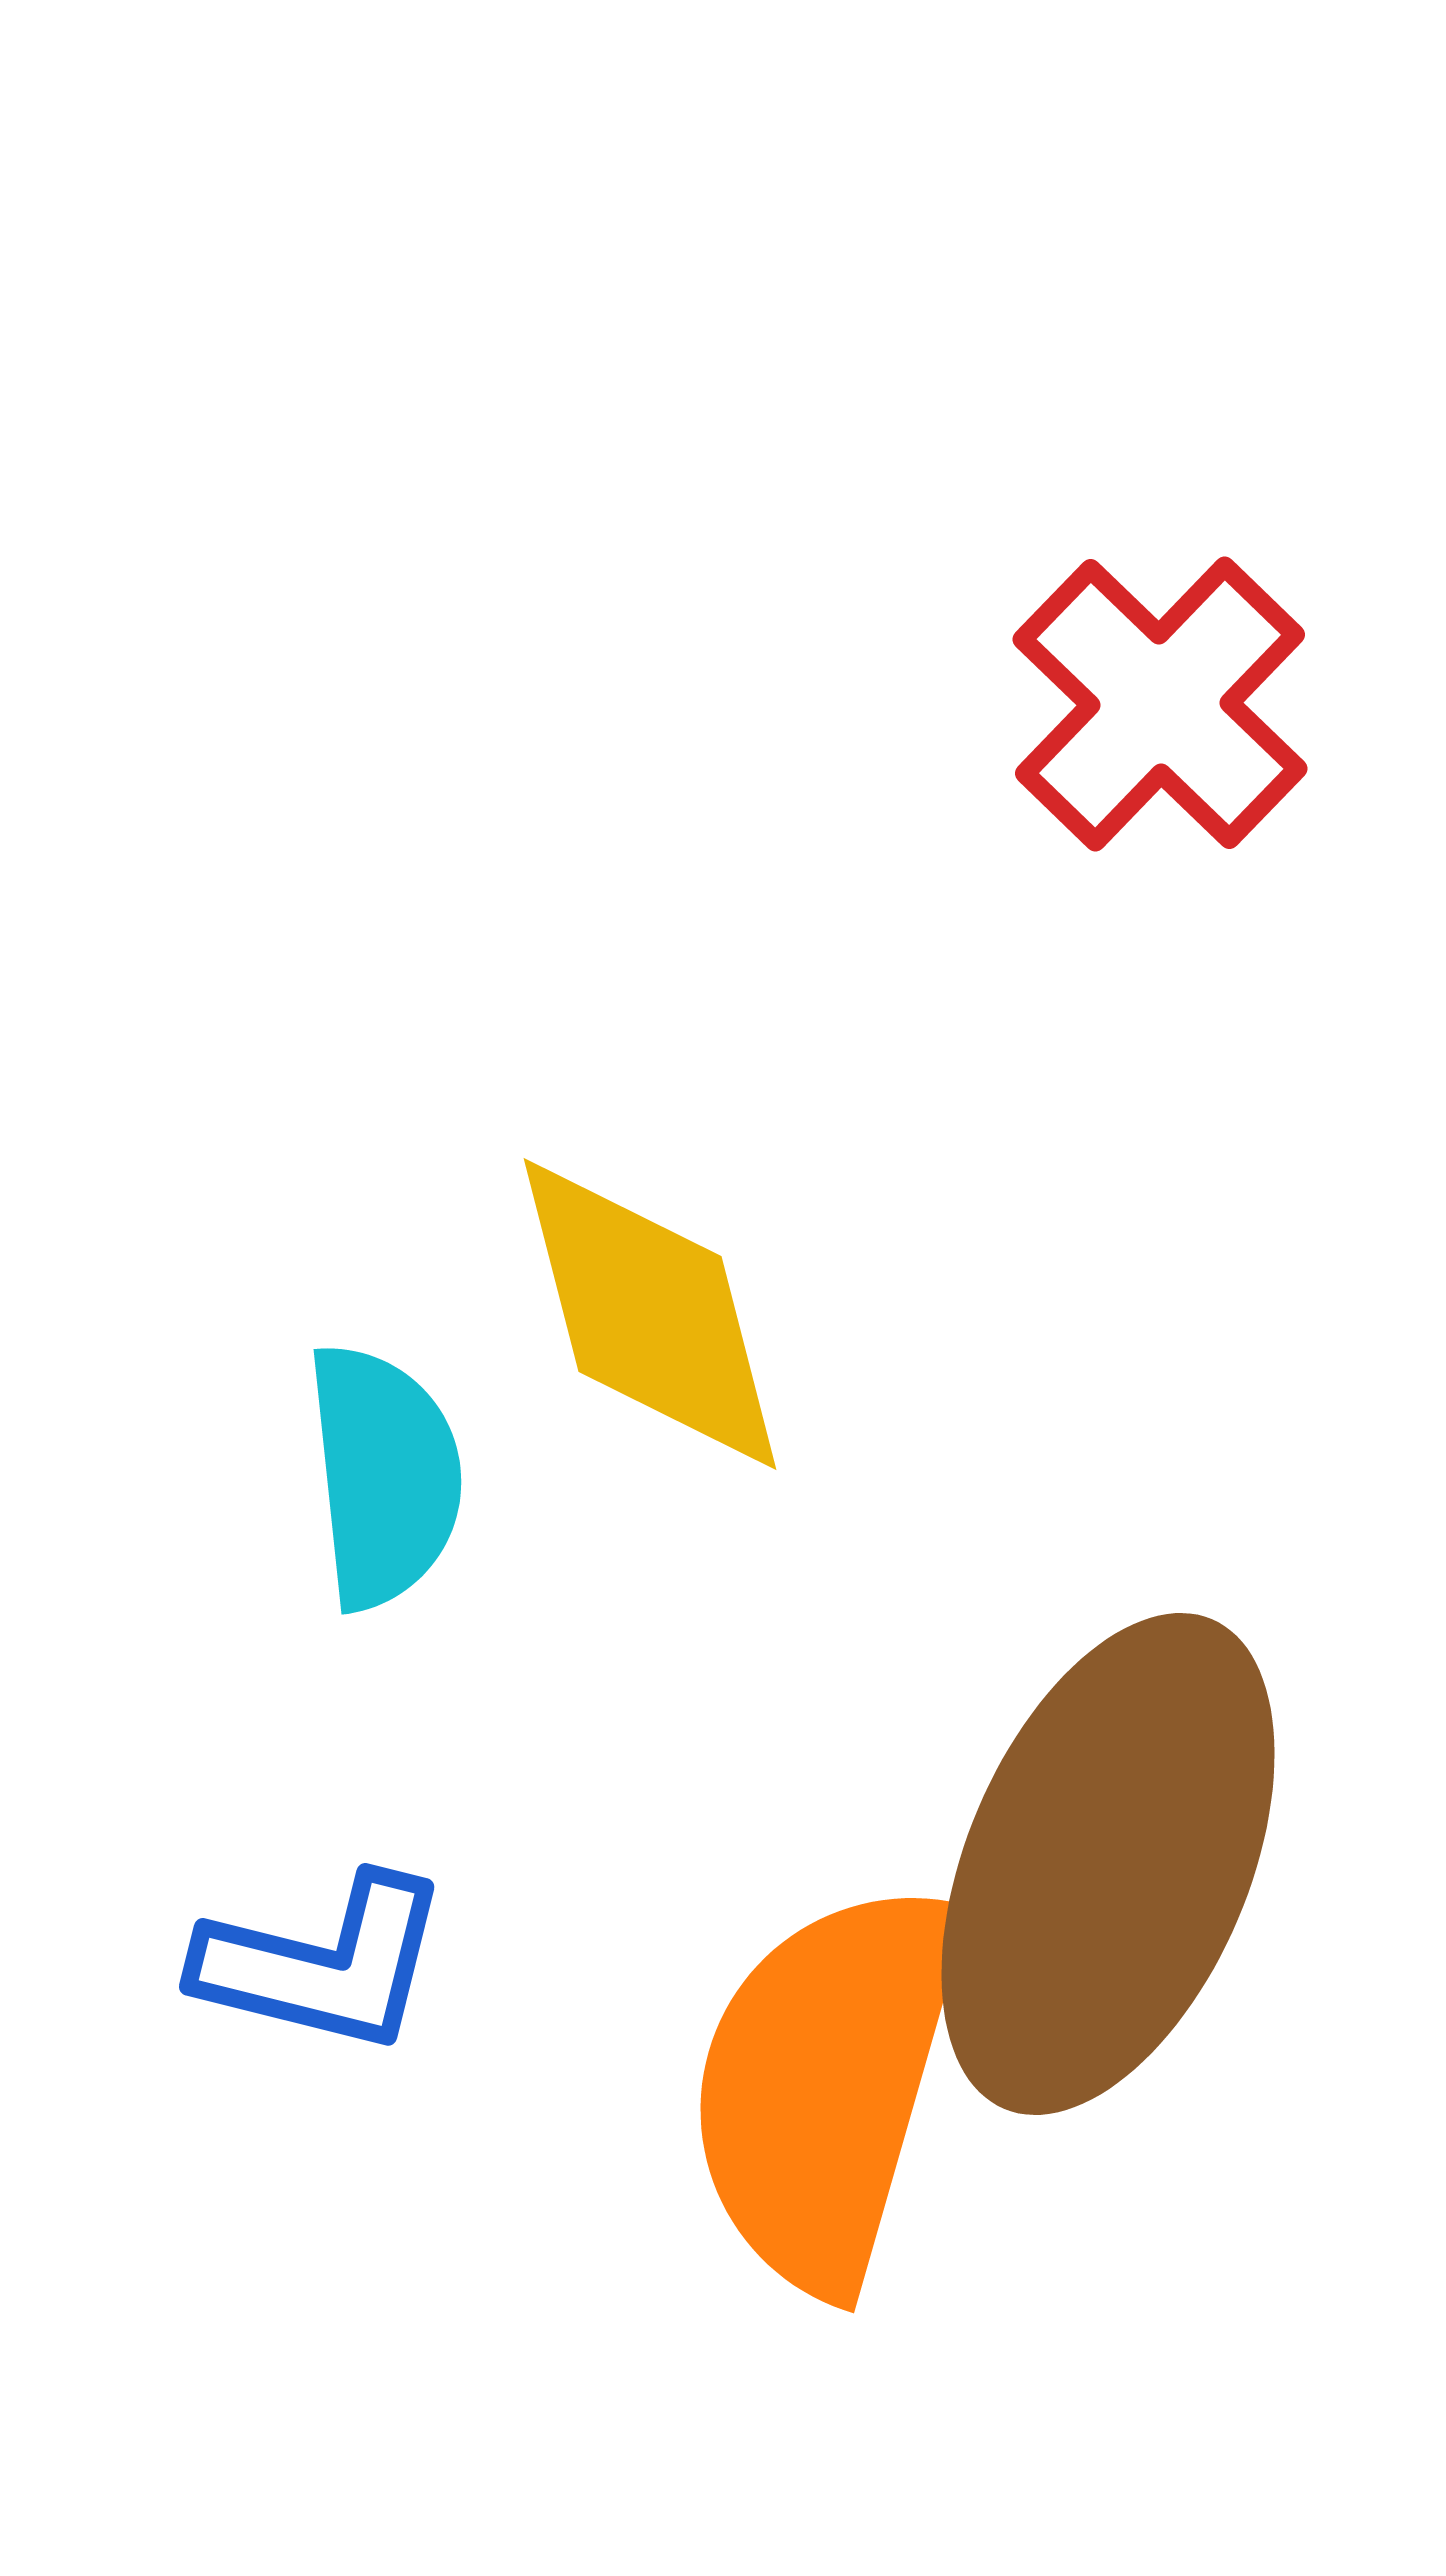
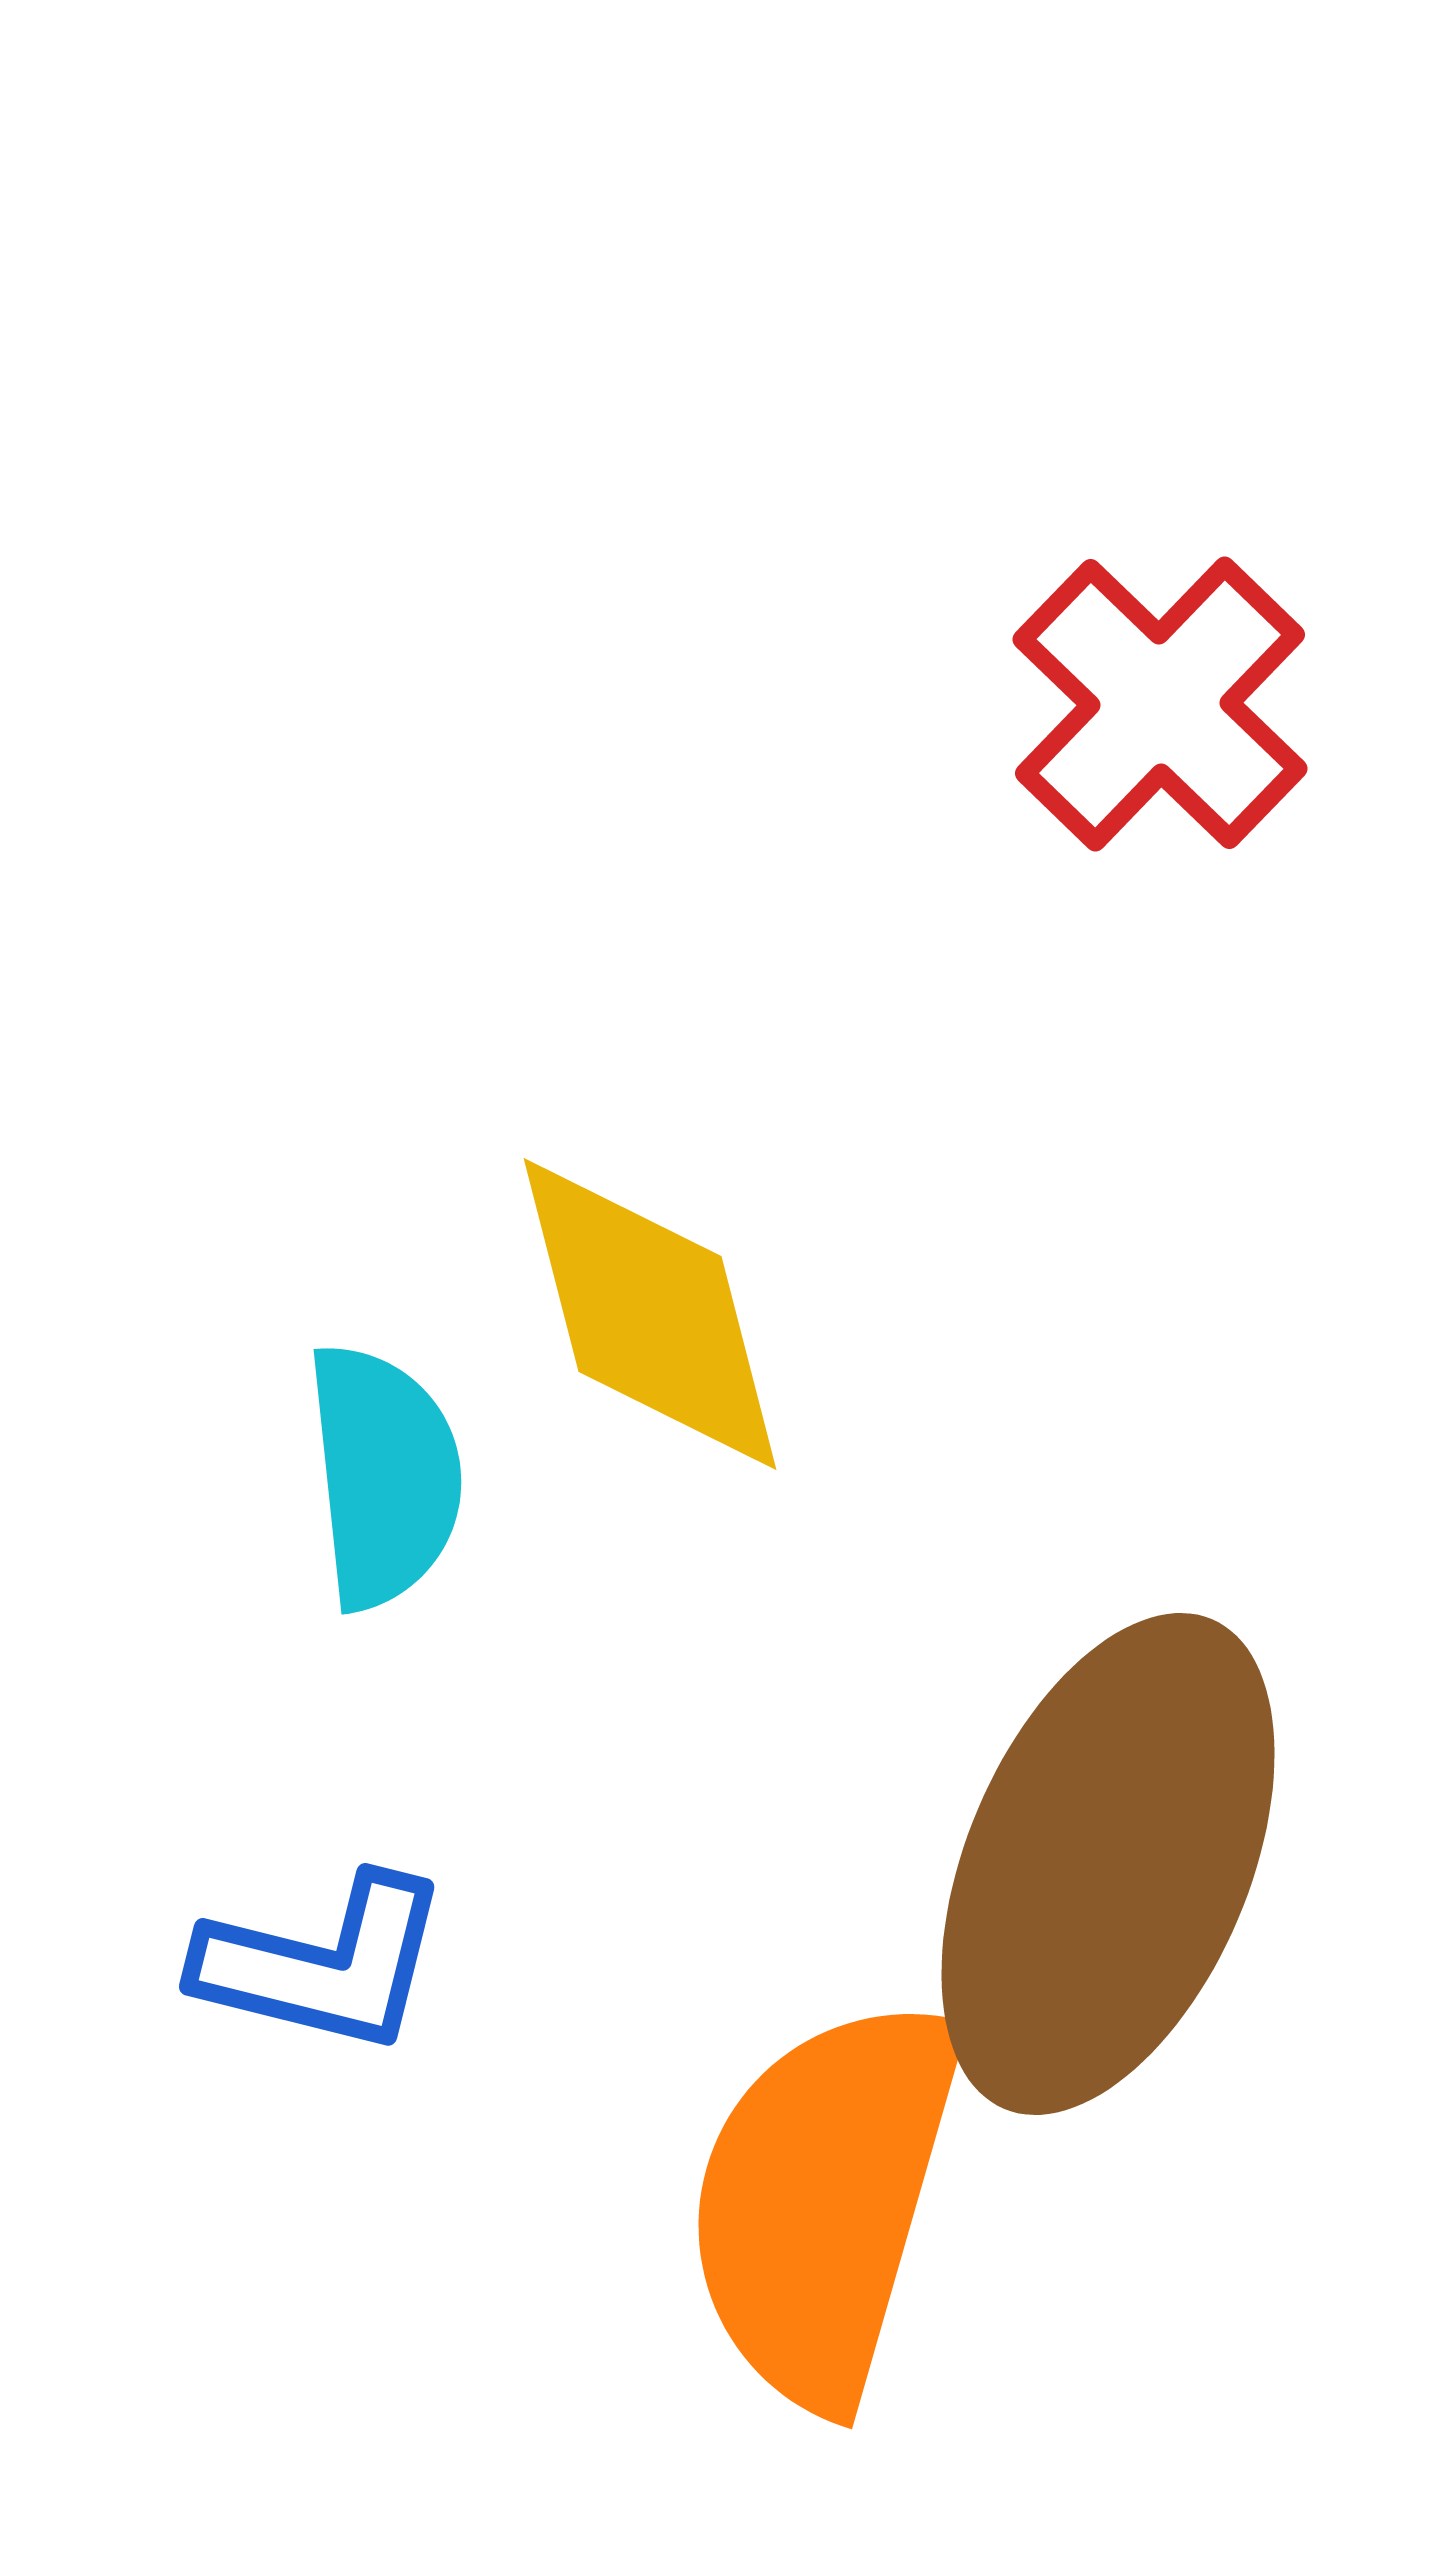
orange semicircle: moved 2 px left, 116 px down
